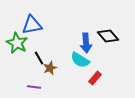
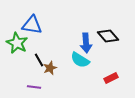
blue triangle: rotated 20 degrees clockwise
black line: moved 2 px down
red rectangle: moved 16 px right; rotated 24 degrees clockwise
